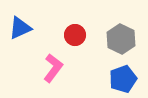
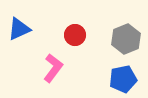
blue triangle: moved 1 px left, 1 px down
gray hexagon: moved 5 px right; rotated 12 degrees clockwise
blue pentagon: rotated 8 degrees clockwise
